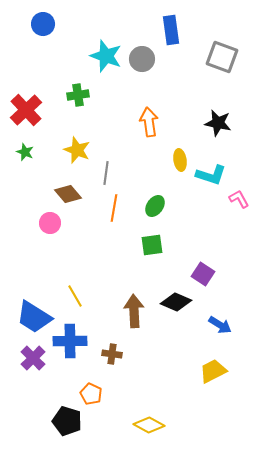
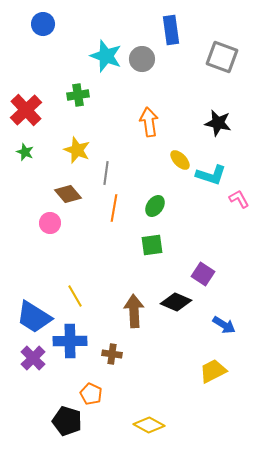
yellow ellipse: rotated 35 degrees counterclockwise
blue arrow: moved 4 px right
